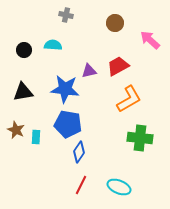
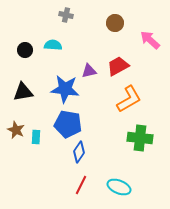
black circle: moved 1 px right
